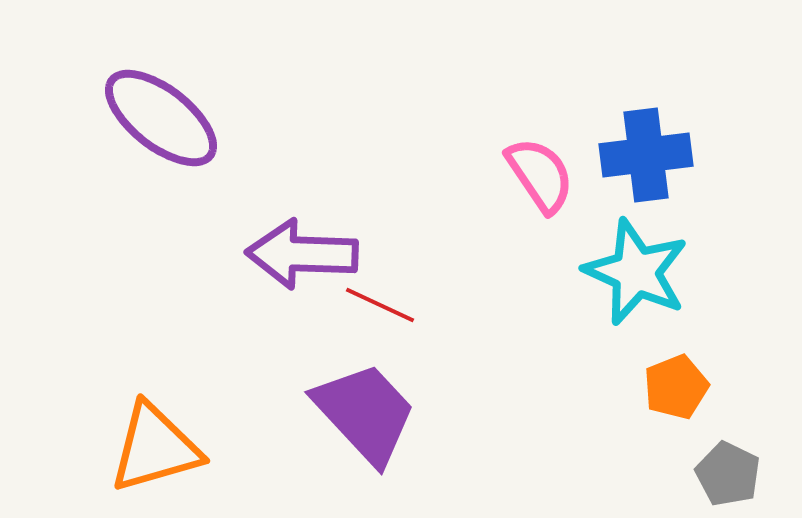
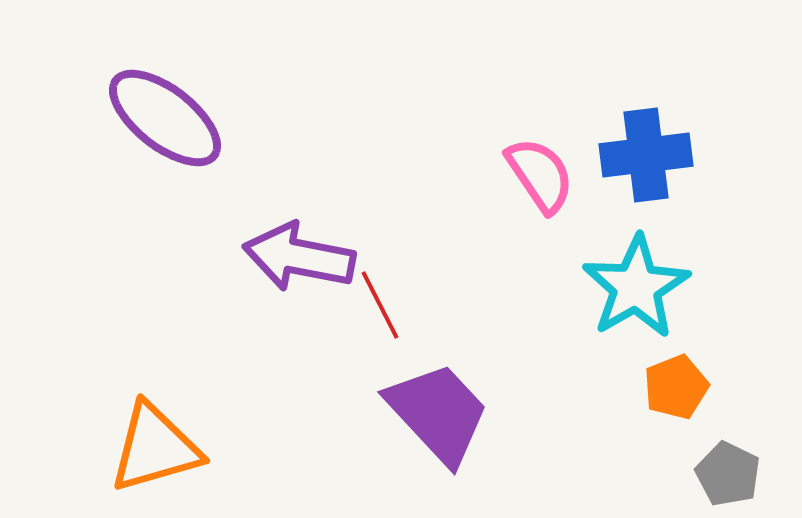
purple ellipse: moved 4 px right
purple arrow: moved 3 px left, 3 px down; rotated 9 degrees clockwise
cyan star: moved 15 px down; rotated 18 degrees clockwise
red line: rotated 38 degrees clockwise
purple trapezoid: moved 73 px right
